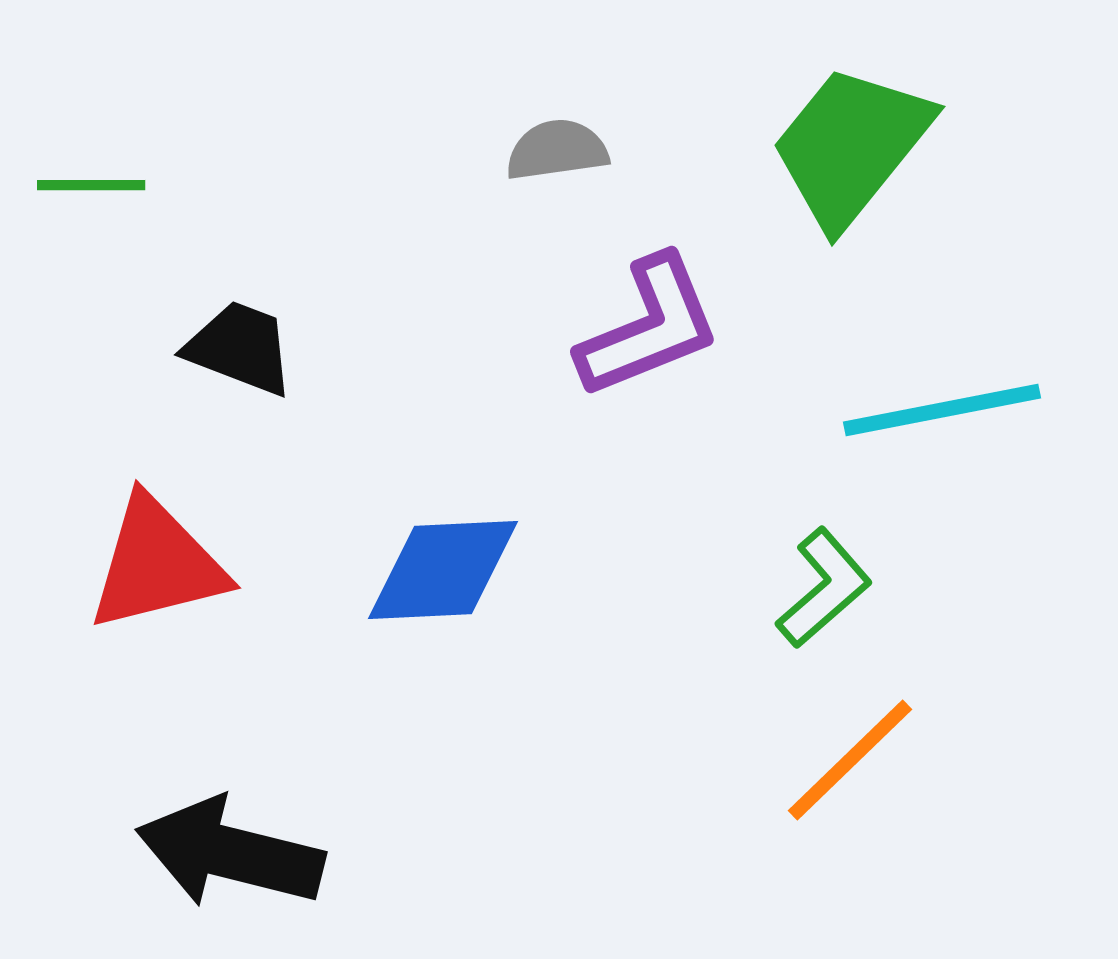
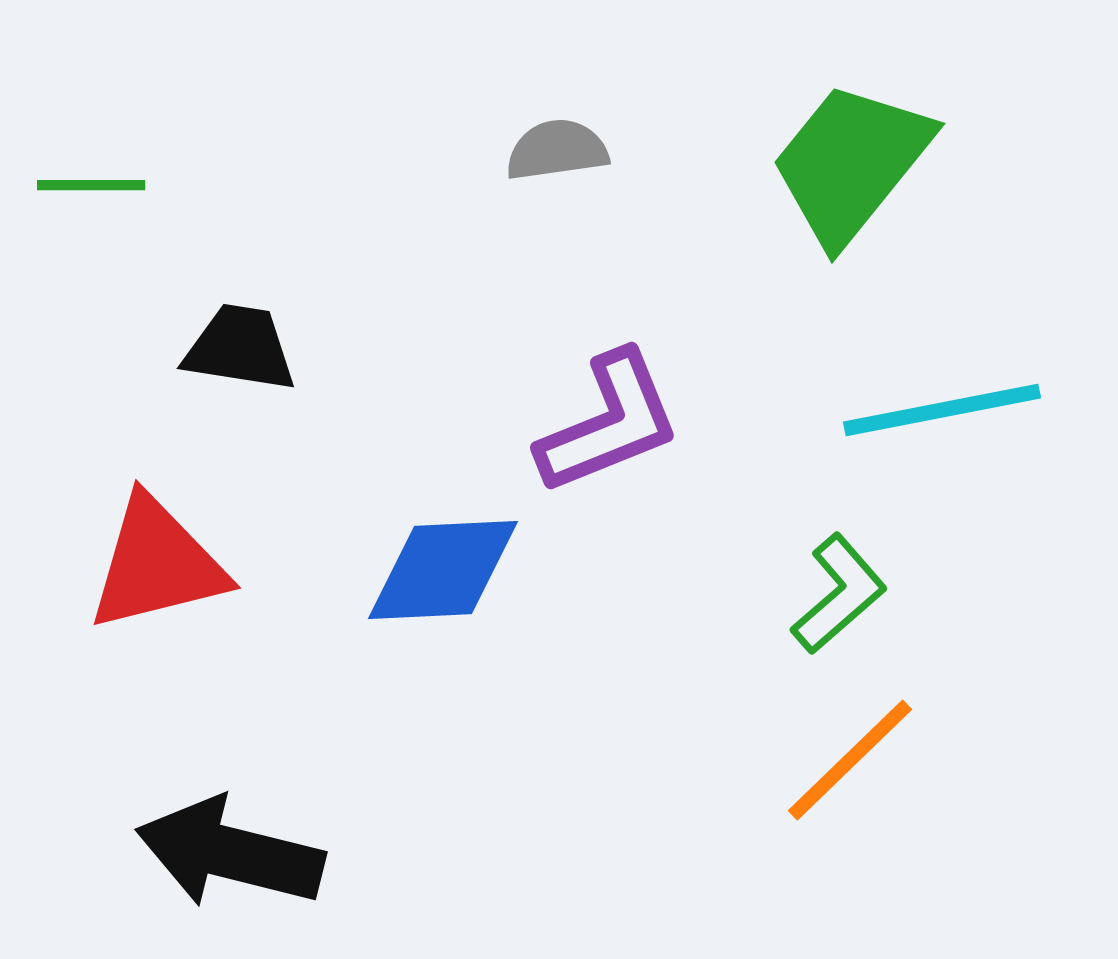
green trapezoid: moved 17 px down
purple L-shape: moved 40 px left, 96 px down
black trapezoid: rotated 12 degrees counterclockwise
green L-shape: moved 15 px right, 6 px down
